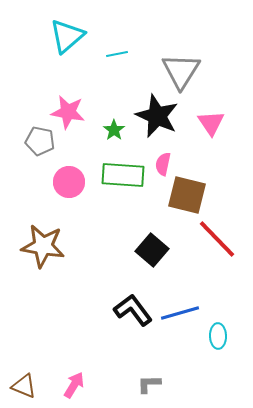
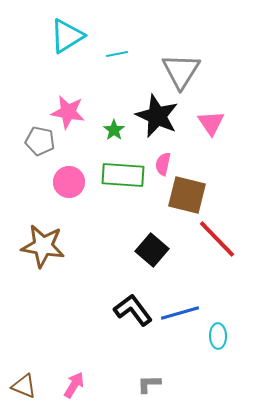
cyan triangle: rotated 9 degrees clockwise
